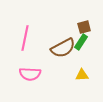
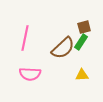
brown semicircle: rotated 15 degrees counterclockwise
